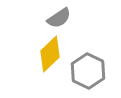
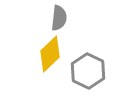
gray semicircle: rotated 50 degrees counterclockwise
